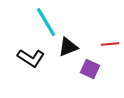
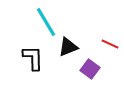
red line: rotated 30 degrees clockwise
black L-shape: moved 2 px right; rotated 124 degrees counterclockwise
purple square: rotated 12 degrees clockwise
